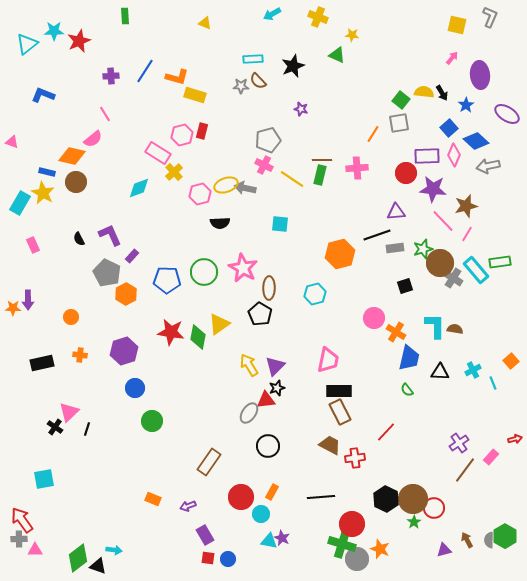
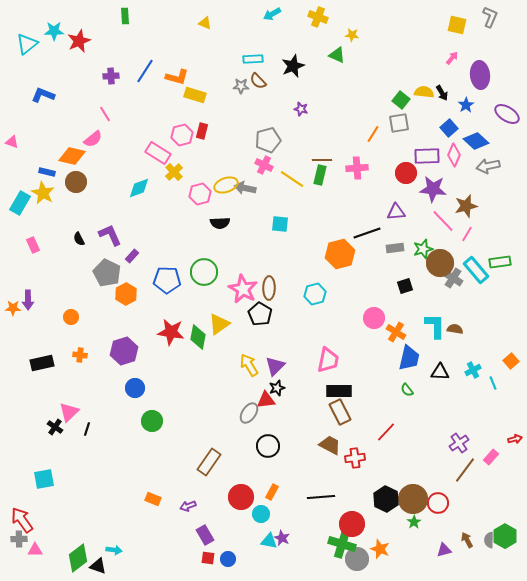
black line at (377, 235): moved 10 px left, 2 px up
pink star at (243, 268): moved 21 px down
red circle at (434, 508): moved 4 px right, 5 px up
